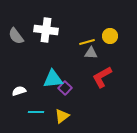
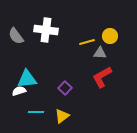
gray triangle: moved 9 px right
cyan triangle: moved 26 px left
